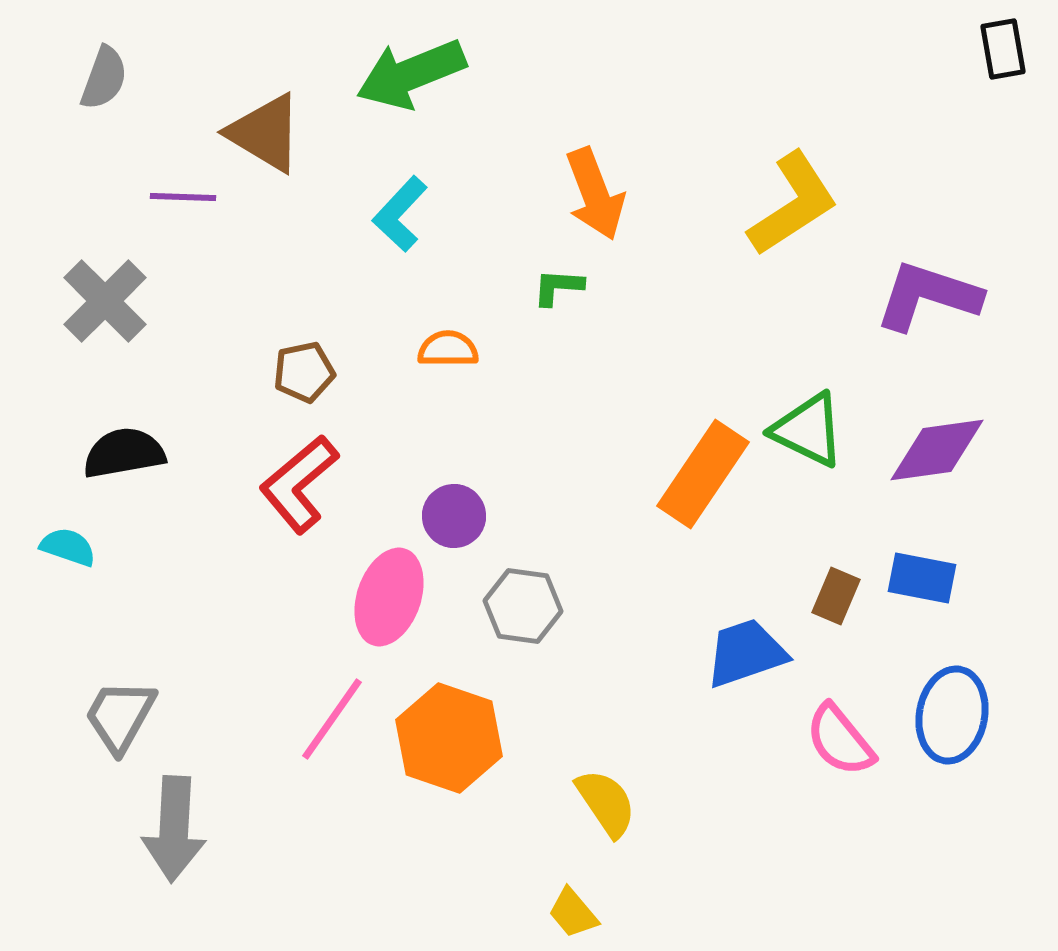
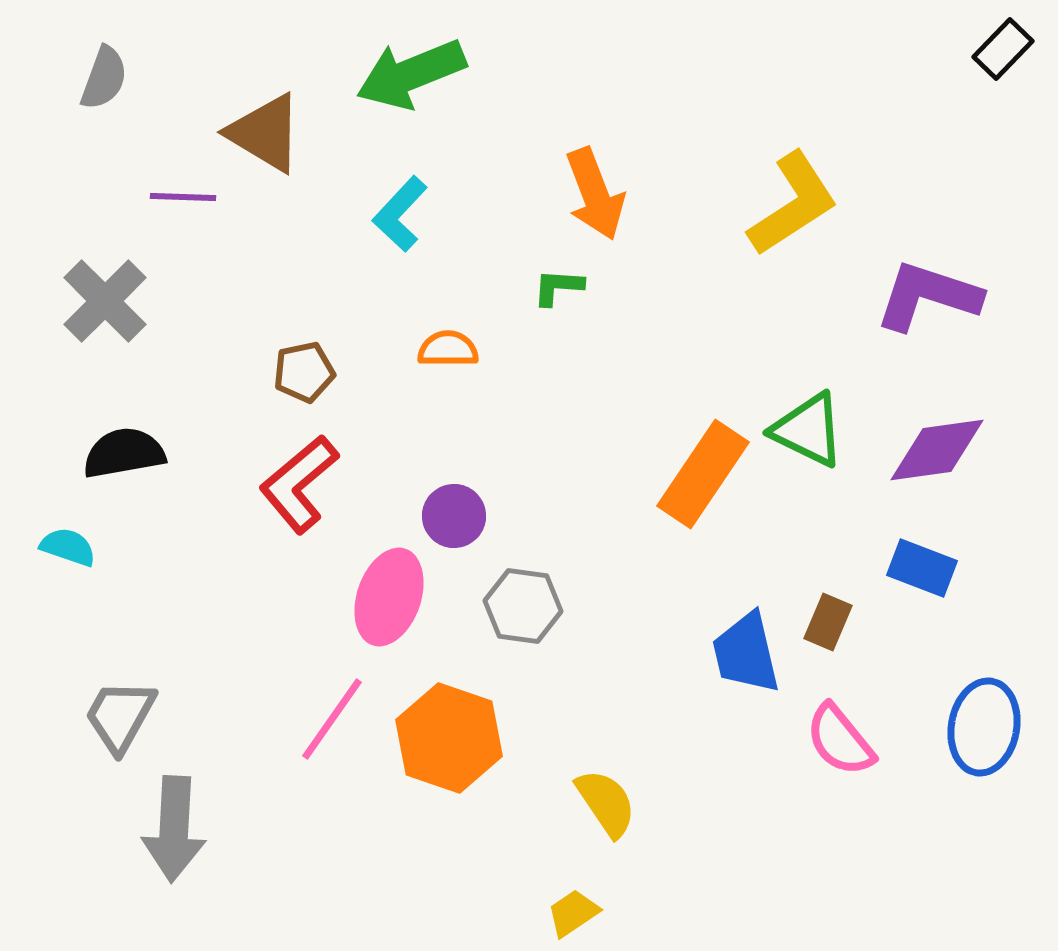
black rectangle: rotated 54 degrees clockwise
blue rectangle: moved 10 px up; rotated 10 degrees clockwise
brown rectangle: moved 8 px left, 26 px down
blue trapezoid: rotated 84 degrees counterclockwise
blue ellipse: moved 32 px right, 12 px down
yellow trapezoid: rotated 96 degrees clockwise
